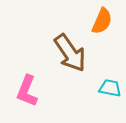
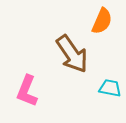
brown arrow: moved 2 px right, 1 px down
